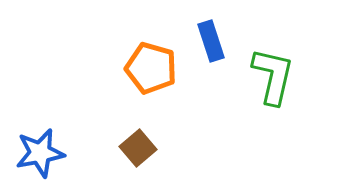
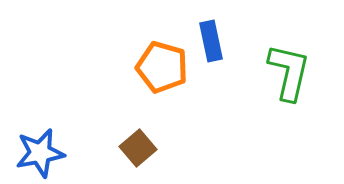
blue rectangle: rotated 6 degrees clockwise
orange pentagon: moved 11 px right, 1 px up
green L-shape: moved 16 px right, 4 px up
